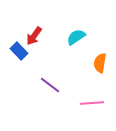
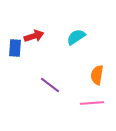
red arrow: rotated 144 degrees counterclockwise
blue rectangle: moved 4 px left, 3 px up; rotated 48 degrees clockwise
orange semicircle: moved 3 px left, 12 px down
